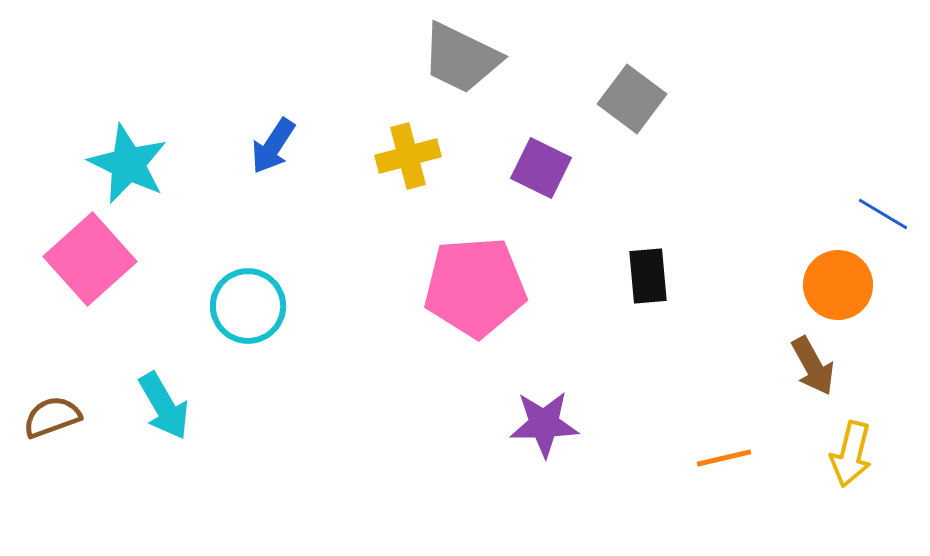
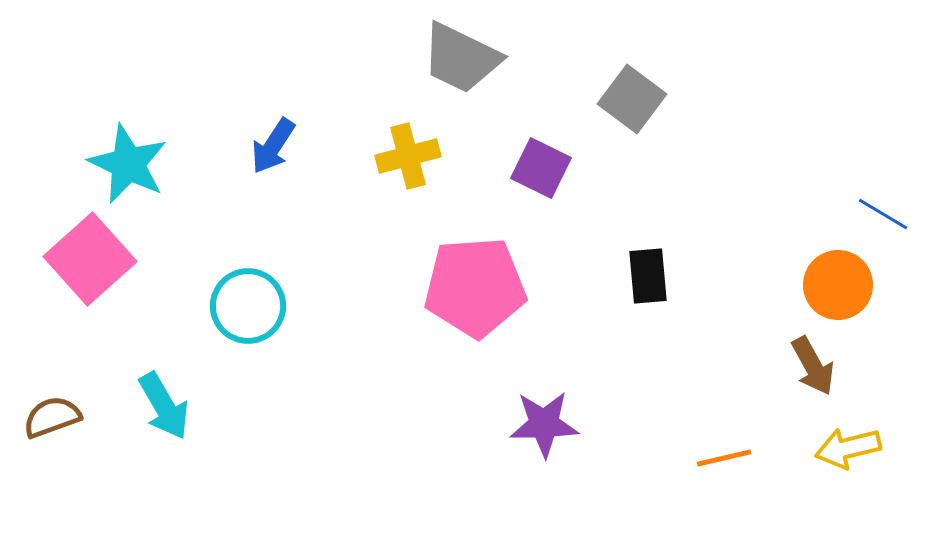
yellow arrow: moved 3 px left, 6 px up; rotated 62 degrees clockwise
